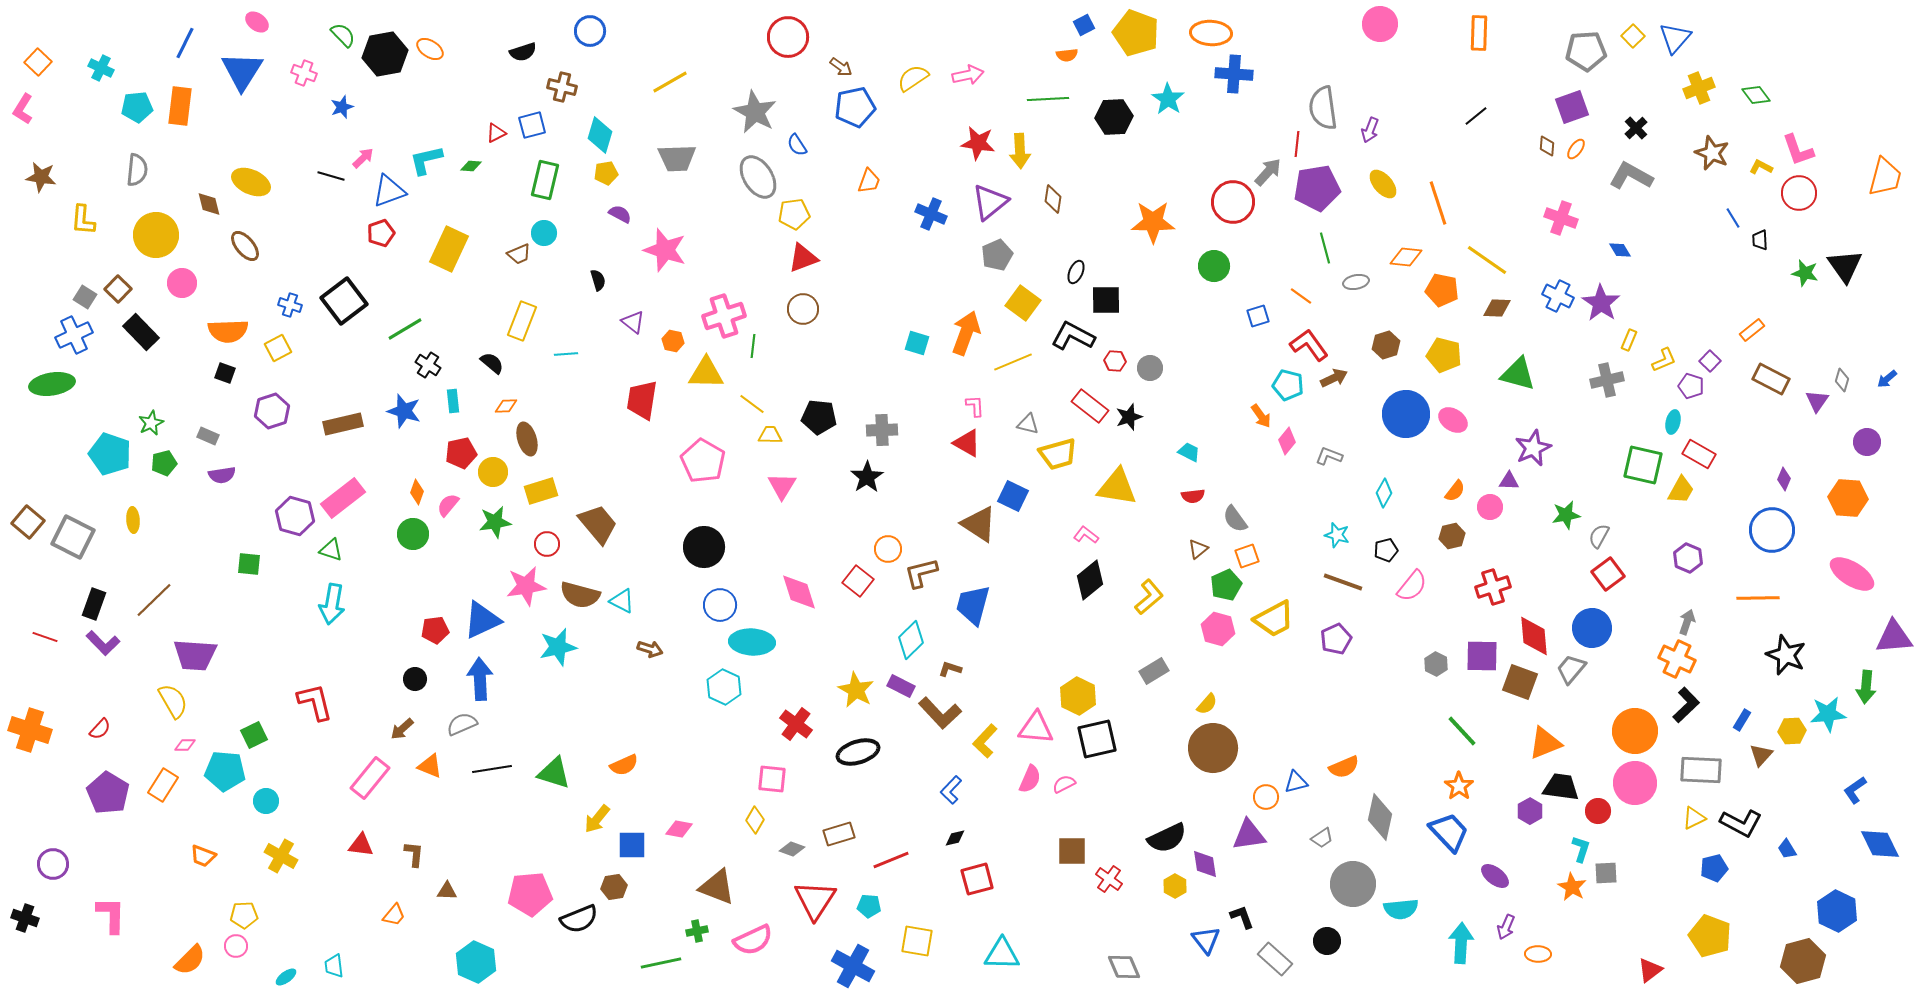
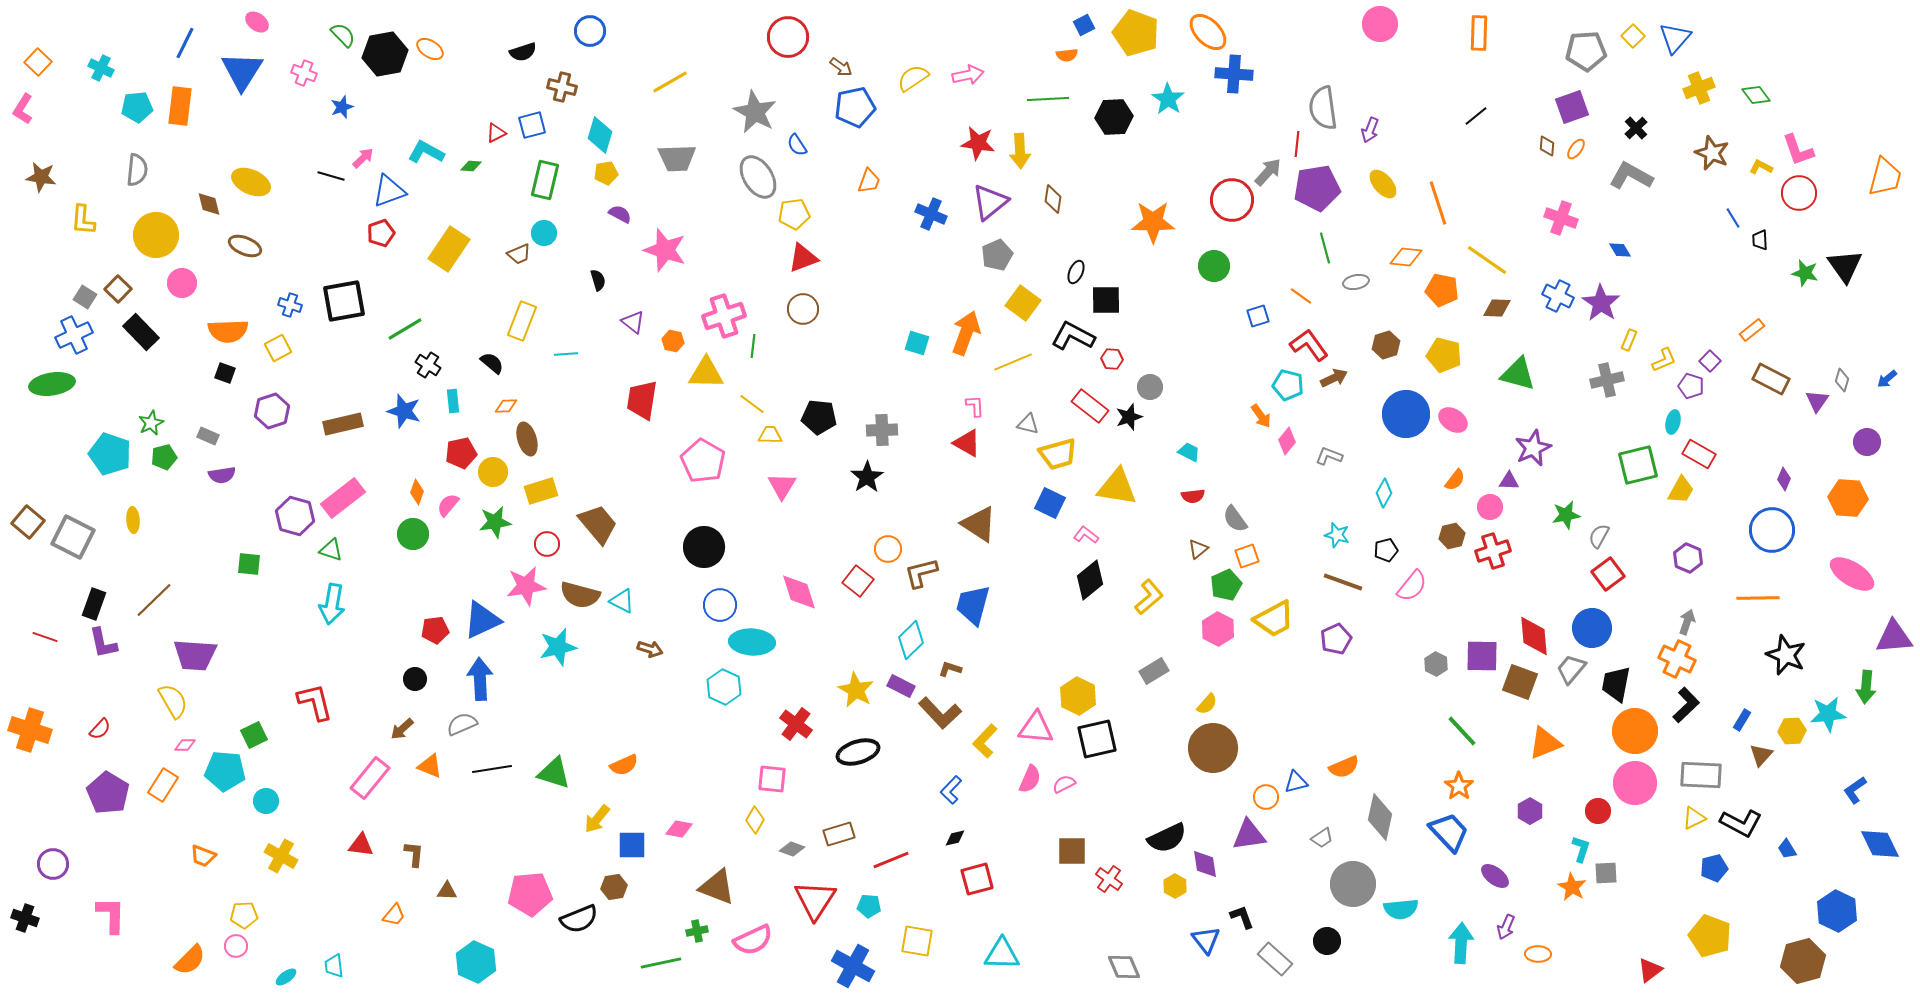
orange ellipse at (1211, 33): moved 3 px left, 1 px up; rotated 42 degrees clockwise
cyan L-shape at (426, 160): moved 8 px up; rotated 42 degrees clockwise
red circle at (1233, 202): moved 1 px left, 2 px up
brown ellipse at (245, 246): rotated 28 degrees counterclockwise
yellow rectangle at (449, 249): rotated 9 degrees clockwise
black square at (344, 301): rotated 27 degrees clockwise
red hexagon at (1115, 361): moved 3 px left, 2 px up
gray circle at (1150, 368): moved 19 px down
green pentagon at (164, 463): moved 6 px up
green square at (1643, 465): moved 5 px left; rotated 27 degrees counterclockwise
orange semicircle at (1455, 491): moved 11 px up
blue square at (1013, 496): moved 37 px right, 7 px down
red cross at (1493, 587): moved 36 px up
pink hexagon at (1218, 629): rotated 12 degrees clockwise
purple L-shape at (103, 643): rotated 32 degrees clockwise
gray rectangle at (1701, 770): moved 5 px down
black trapezoid at (1561, 787): moved 55 px right, 103 px up; rotated 87 degrees counterclockwise
